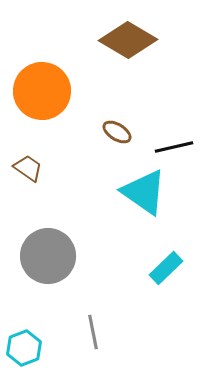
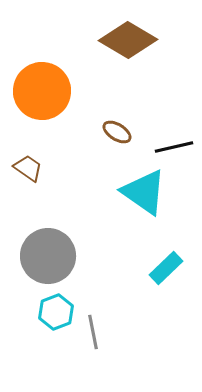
cyan hexagon: moved 32 px right, 36 px up
